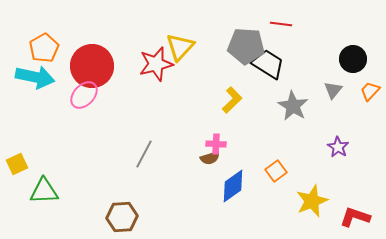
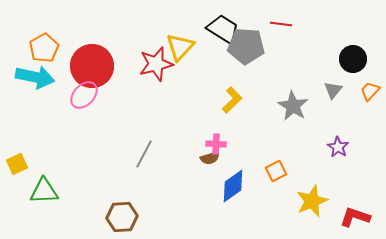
black trapezoid: moved 45 px left, 35 px up
orange square: rotated 10 degrees clockwise
